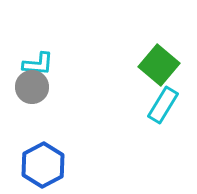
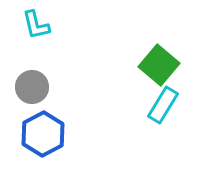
cyan L-shape: moved 2 px left, 39 px up; rotated 72 degrees clockwise
blue hexagon: moved 31 px up
